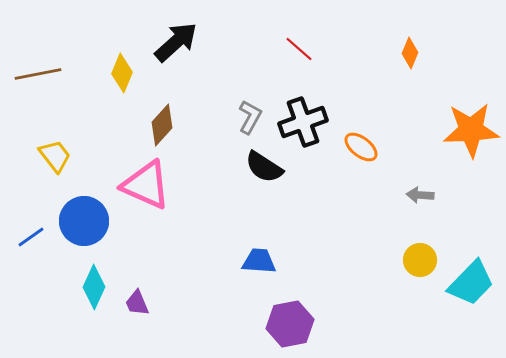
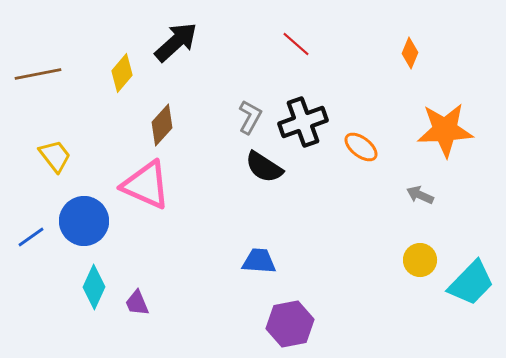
red line: moved 3 px left, 5 px up
yellow diamond: rotated 18 degrees clockwise
orange star: moved 26 px left
gray arrow: rotated 20 degrees clockwise
